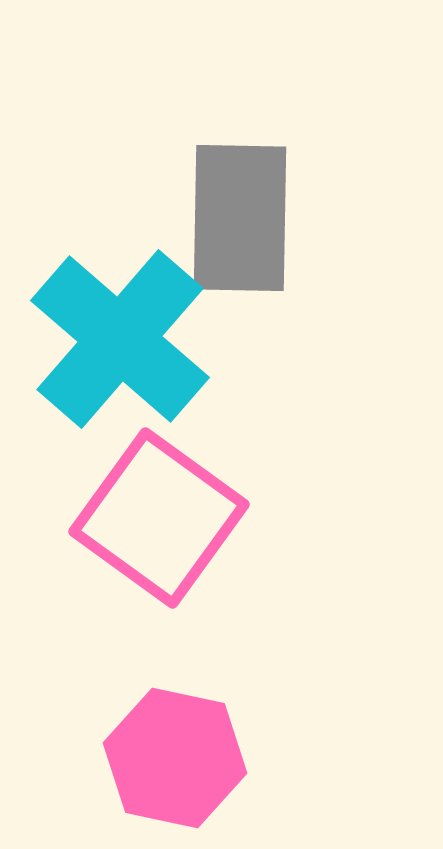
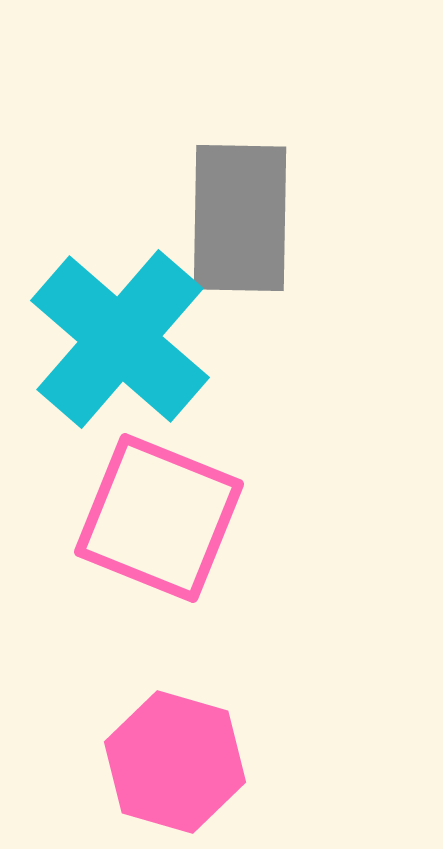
pink square: rotated 14 degrees counterclockwise
pink hexagon: moved 4 px down; rotated 4 degrees clockwise
